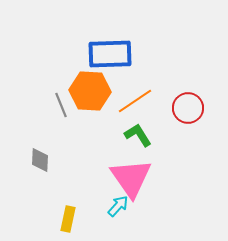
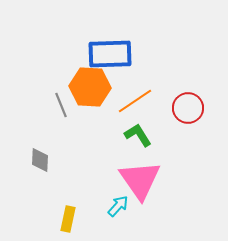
orange hexagon: moved 4 px up
pink triangle: moved 9 px right, 2 px down
